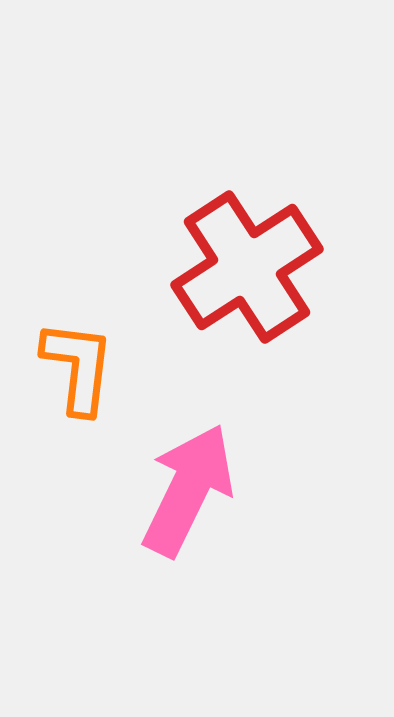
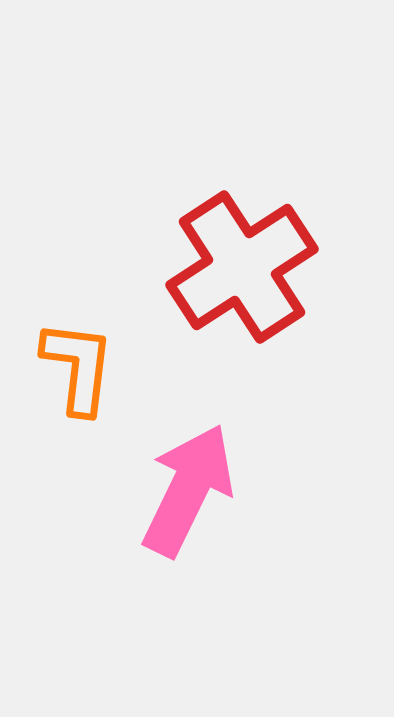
red cross: moved 5 px left
